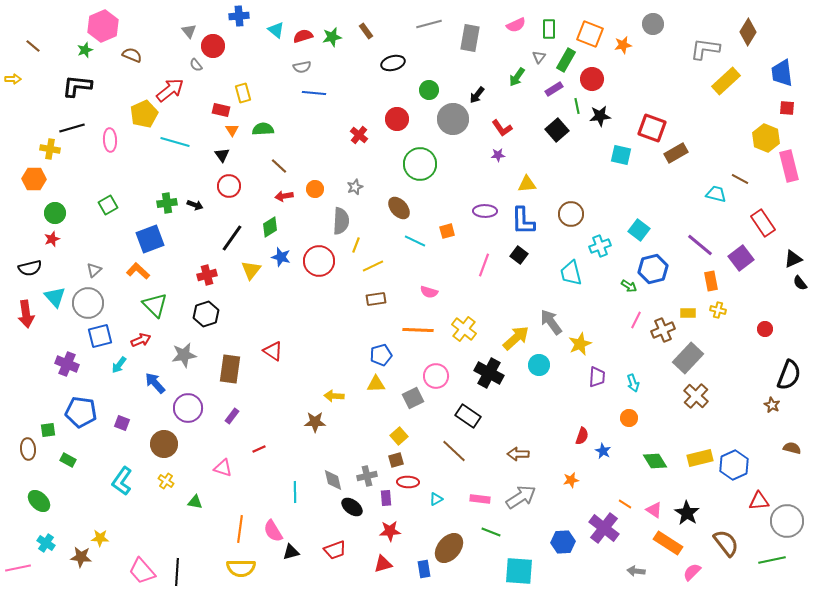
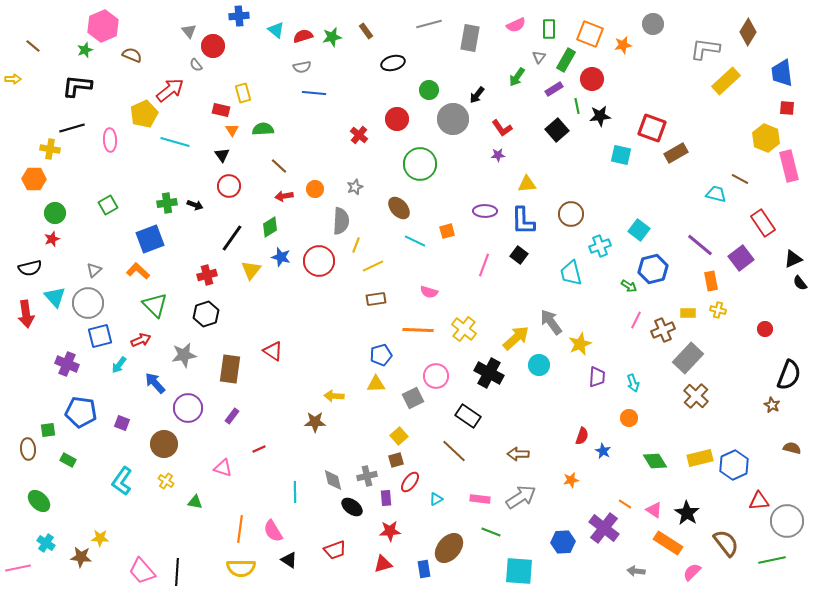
red ellipse at (408, 482): moved 2 px right; rotated 55 degrees counterclockwise
black triangle at (291, 552): moved 2 px left, 8 px down; rotated 48 degrees clockwise
